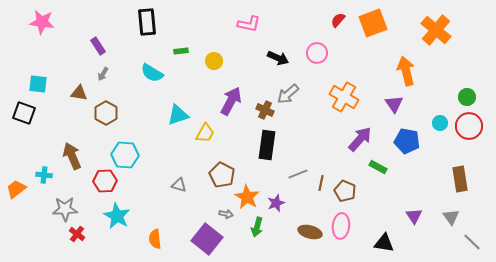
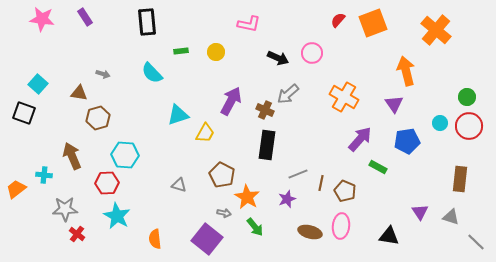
pink star at (42, 22): moved 3 px up
purple rectangle at (98, 46): moved 13 px left, 29 px up
pink circle at (317, 53): moved 5 px left
yellow circle at (214, 61): moved 2 px right, 9 px up
cyan semicircle at (152, 73): rotated 15 degrees clockwise
gray arrow at (103, 74): rotated 104 degrees counterclockwise
cyan square at (38, 84): rotated 36 degrees clockwise
brown hexagon at (106, 113): moved 8 px left, 5 px down; rotated 15 degrees clockwise
blue pentagon at (407, 141): rotated 20 degrees counterclockwise
brown rectangle at (460, 179): rotated 15 degrees clockwise
red hexagon at (105, 181): moved 2 px right, 2 px down
purple star at (276, 203): moved 11 px right, 4 px up
gray arrow at (226, 214): moved 2 px left, 1 px up
purple triangle at (414, 216): moved 6 px right, 4 px up
gray triangle at (451, 217): rotated 36 degrees counterclockwise
green arrow at (257, 227): moved 2 px left; rotated 54 degrees counterclockwise
gray line at (472, 242): moved 4 px right
black triangle at (384, 243): moved 5 px right, 7 px up
